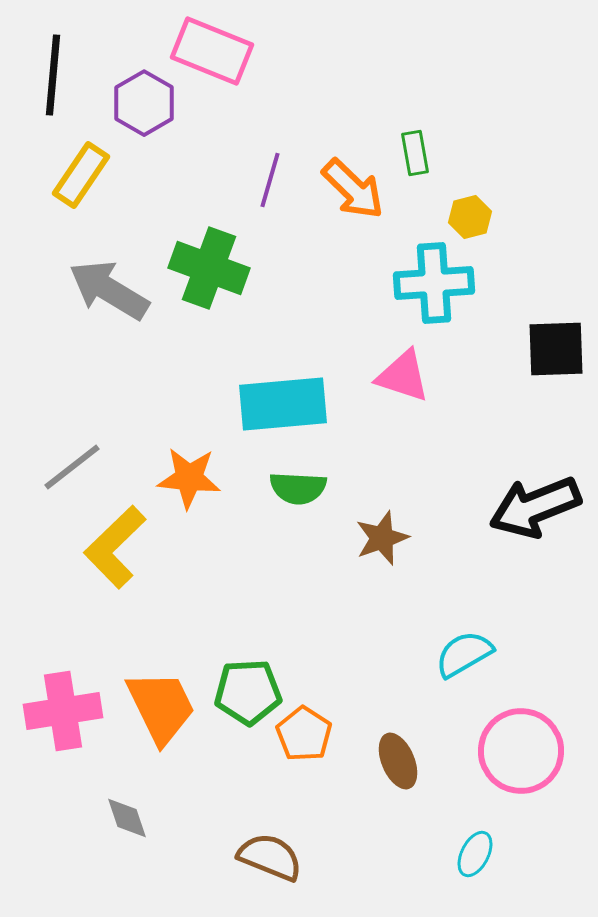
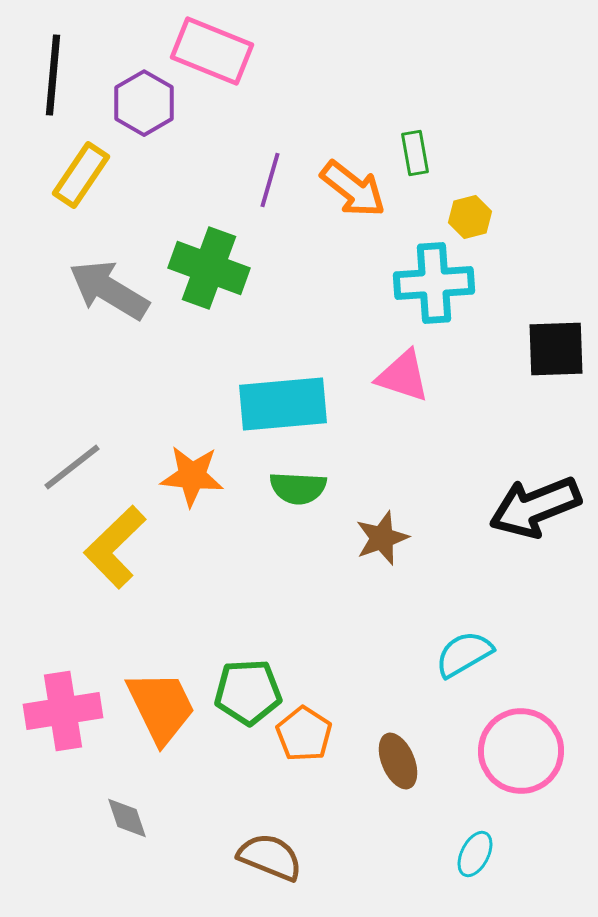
orange arrow: rotated 6 degrees counterclockwise
orange star: moved 3 px right, 2 px up
